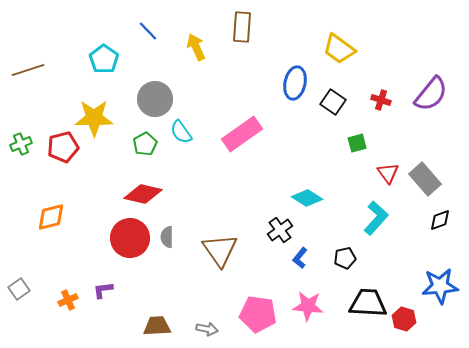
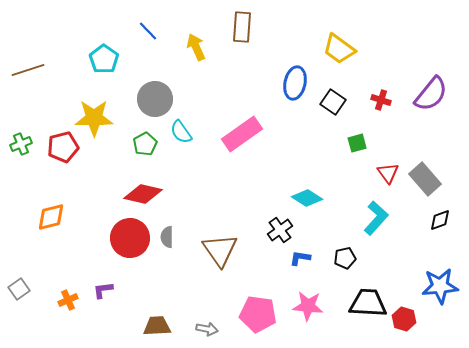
blue L-shape at (300, 258): rotated 60 degrees clockwise
